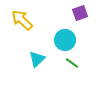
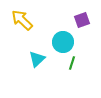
purple square: moved 2 px right, 7 px down
cyan circle: moved 2 px left, 2 px down
green line: rotated 72 degrees clockwise
